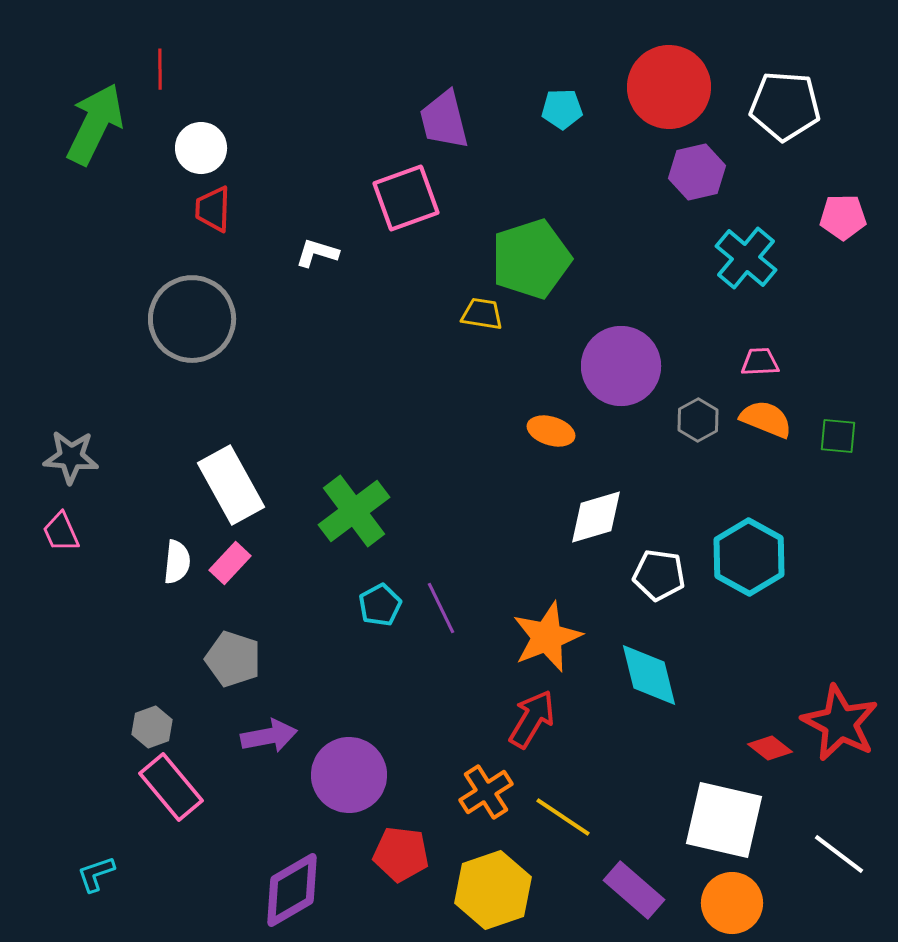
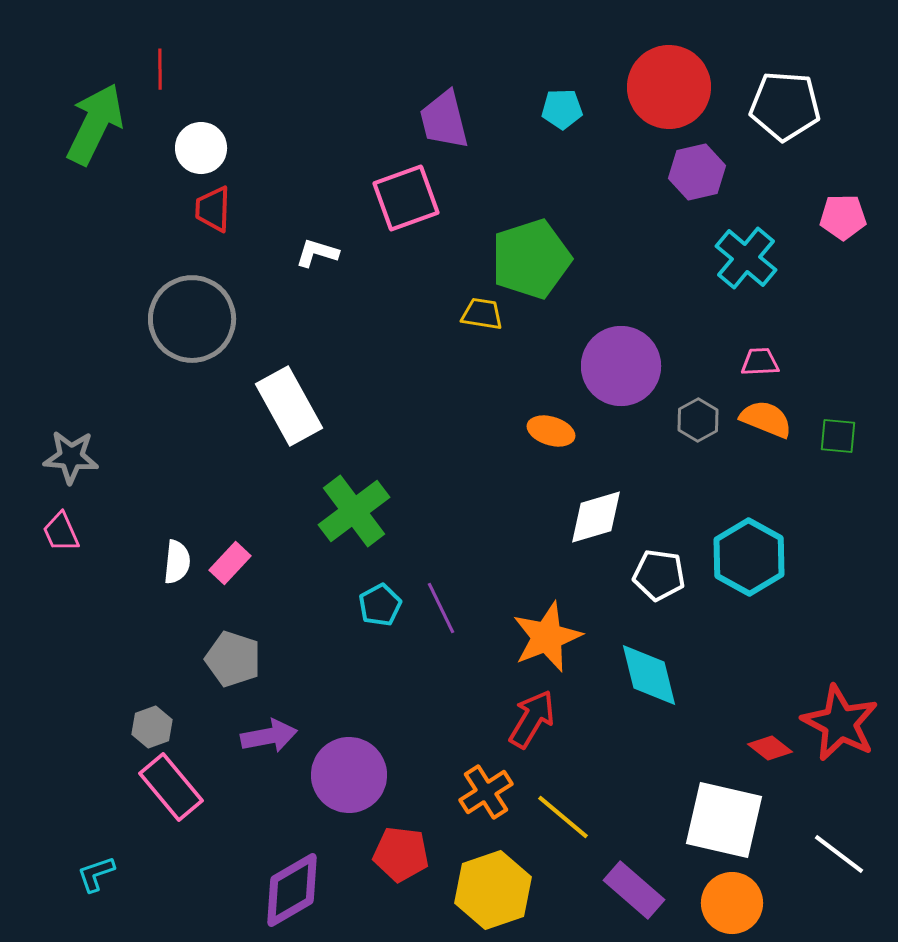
white rectangle at (231, 485): moved 58 px right, 79 px up
yellow line at (563, 817): rotated 6 degrees clockwise
